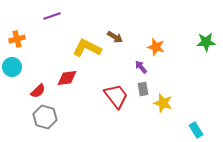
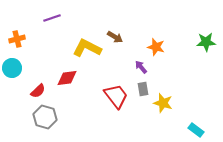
purple line: moved 2 px down
cyan circle: moved 1 px down
cyan rectangle: rotated 21 degrees counterclockwise
